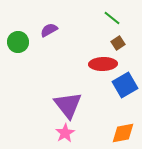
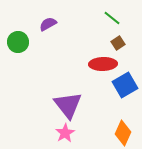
purple semicircle: moved 1 px left, 6 px up
orange diamond: rotated 55 degrees counterclockwise
